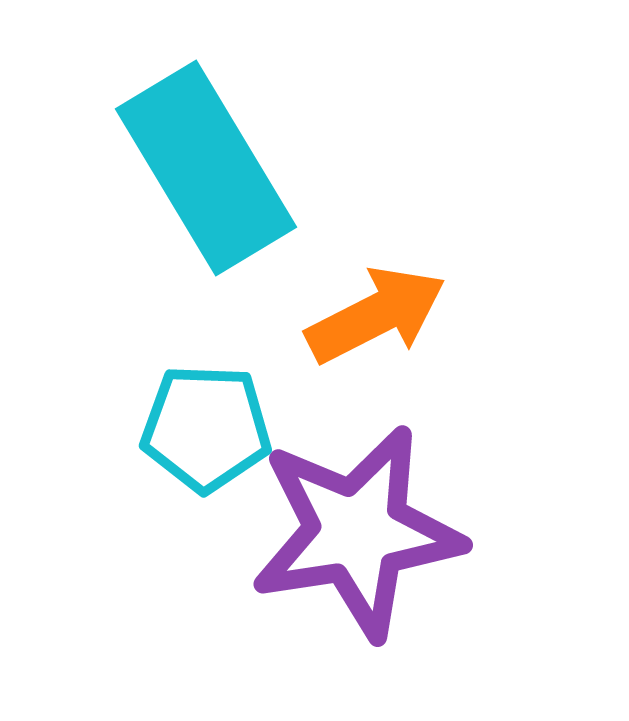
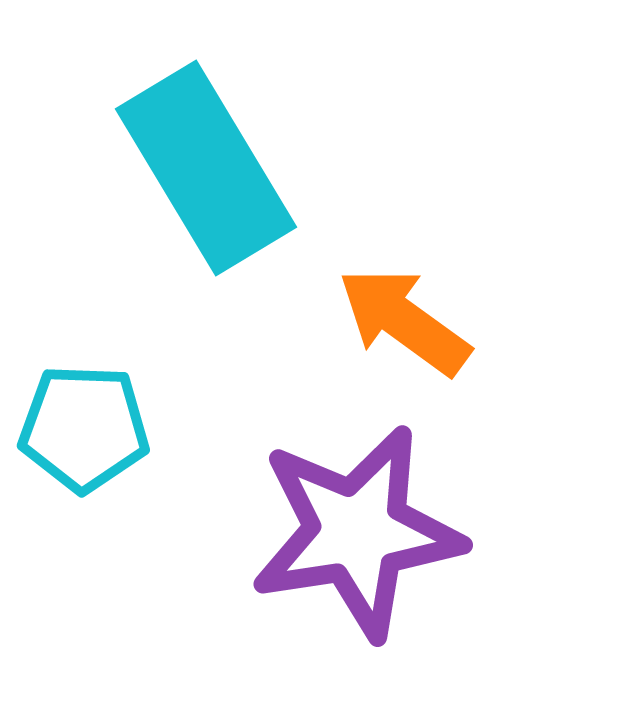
orange arrow: moved 28 px right, 6 px down; rotated 117 degrees counterclockwise
cyan pentagon: moved 122 px left
